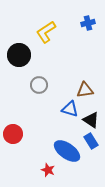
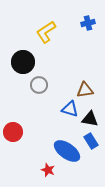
black circle: moved 4 px right, 7 px down
black triangle: moved 1 px left, 1 px up; rotated 24 degrees counterclockwise
red circle: moved 2 px up
